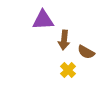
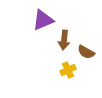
purple triangle: rotated 20 degrees counterclockwise
yellow cross: rotated 21 degrees clockwise
